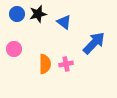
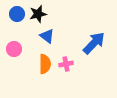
blue triangle: moved 17 px left, 14 px down
